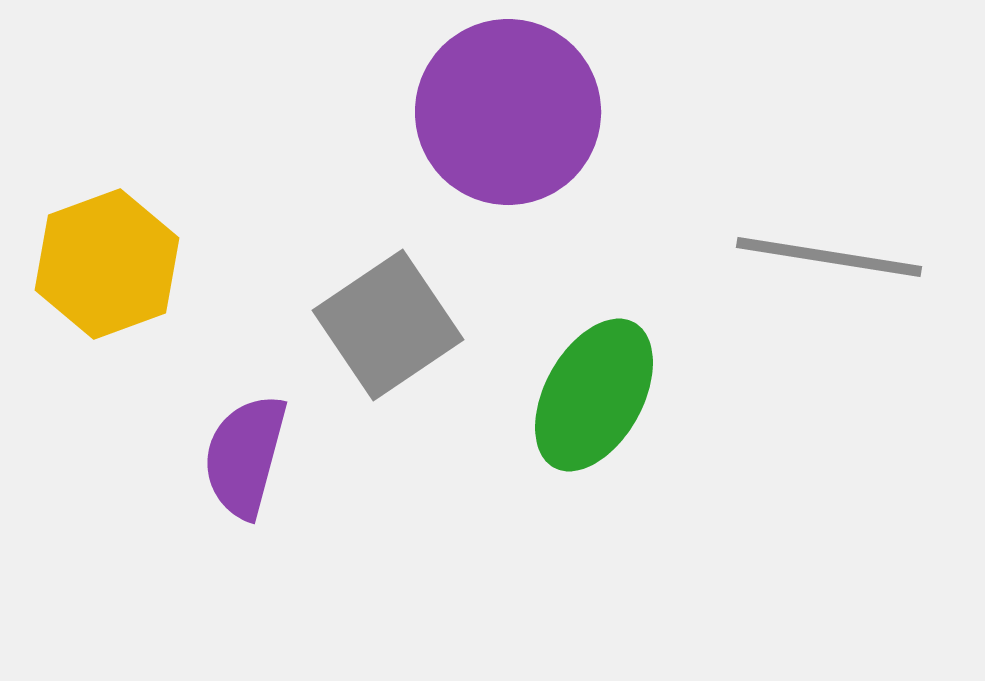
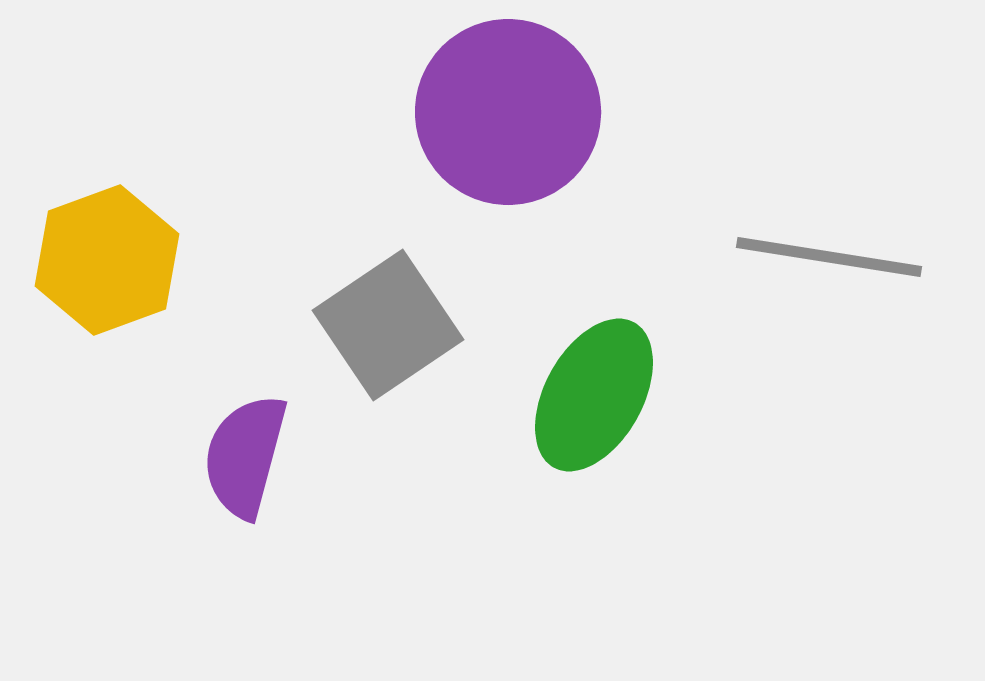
yellow hexagon: moved 4 px up
